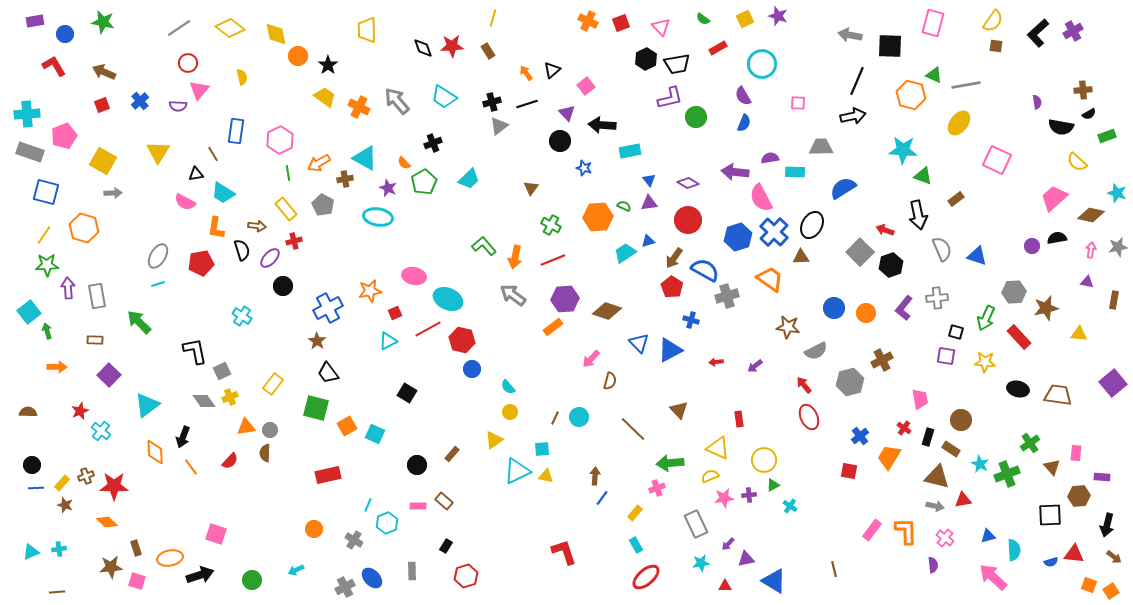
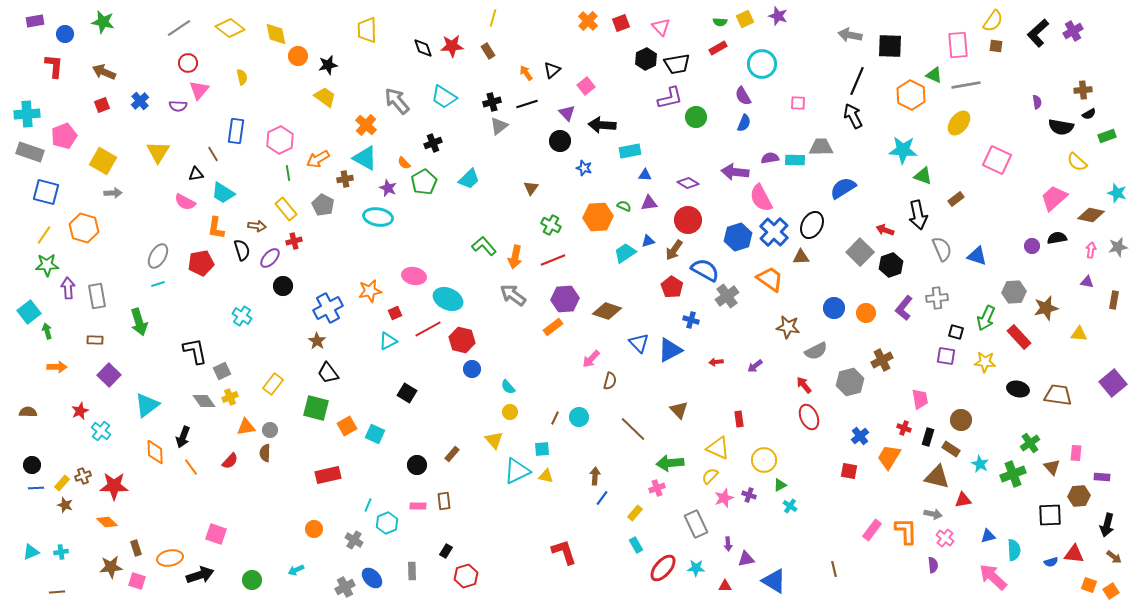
green semicircle at (703, 19): moved 17 px right, 3 px down; rotated 32 degrees counterclockwise
orange cross at (588, 21): rotated 18 degrees clockwise
pink rectangle at (933, 23): moved 25 px right, 22 px down; rotated 20 degrees counterclockwise
black star at (328, 65): rotated 24 degrees clockwise
red L-shape at (54, 66): rotated 35 degrees clockwise
orange hexagon at (911, 95): rotated 12 degrees clockwise
orange cross at (359, 107): moved 7 px right, 18 px down; rotated 15 degrees clockwise
black arrow at (853, 116): rotated 105 degrees counterclockwise
orange arrow at (319, 163): moved 1 px left, 4 px up
cyan rectangle at (795, 172): moved 12 px up
blue triangle at (649, 180): moved 4 px left, 5 px up; rotated 48 degrees counterclockwise
brown arrow at (674, 258): moved 8 px up
gray cross at (727, 296): rotated 20 degrees counterclockwise
green arrow at (139, 322): rotated 152 degrees counterclockwise
red cross at (904, 428): rotated 16 degrees counterclockwise
yellow triangle at (494, 440): rotated 36 degrees counterclockwise
green cross at (1007, 474): moved 6 px right
brown cross at (86, 476): moved 3 px left
yellow semicircle at (710, 476): rotated 24 degrees counterclockwise
green triangle at (773, 485): moved 7 px right
purple cross at (749, 495): rotated 24 degrees clockwise
pink star at (724, 498): rotated 12 degrees counterclockwise
brown rectangle at (444, 501): rotated 42 degrees clockwise
gray arrow at (935, 506): moved 2 px left, 8 px down
purple arrow at (728, 544): rotated 48 degrees counterclockwise
black rectangle at (446, 546): moved 5 px down
cyan cross at (59, 549): moved 2 px right, 3 px down
cyan star at (701, 563): moved 5 px left, 5 px down; rotated 12 degrees clockwise
red ellipse at (646, 577): moved 17 px right, 9 px up; rotated 8 degrees counterclockwise
